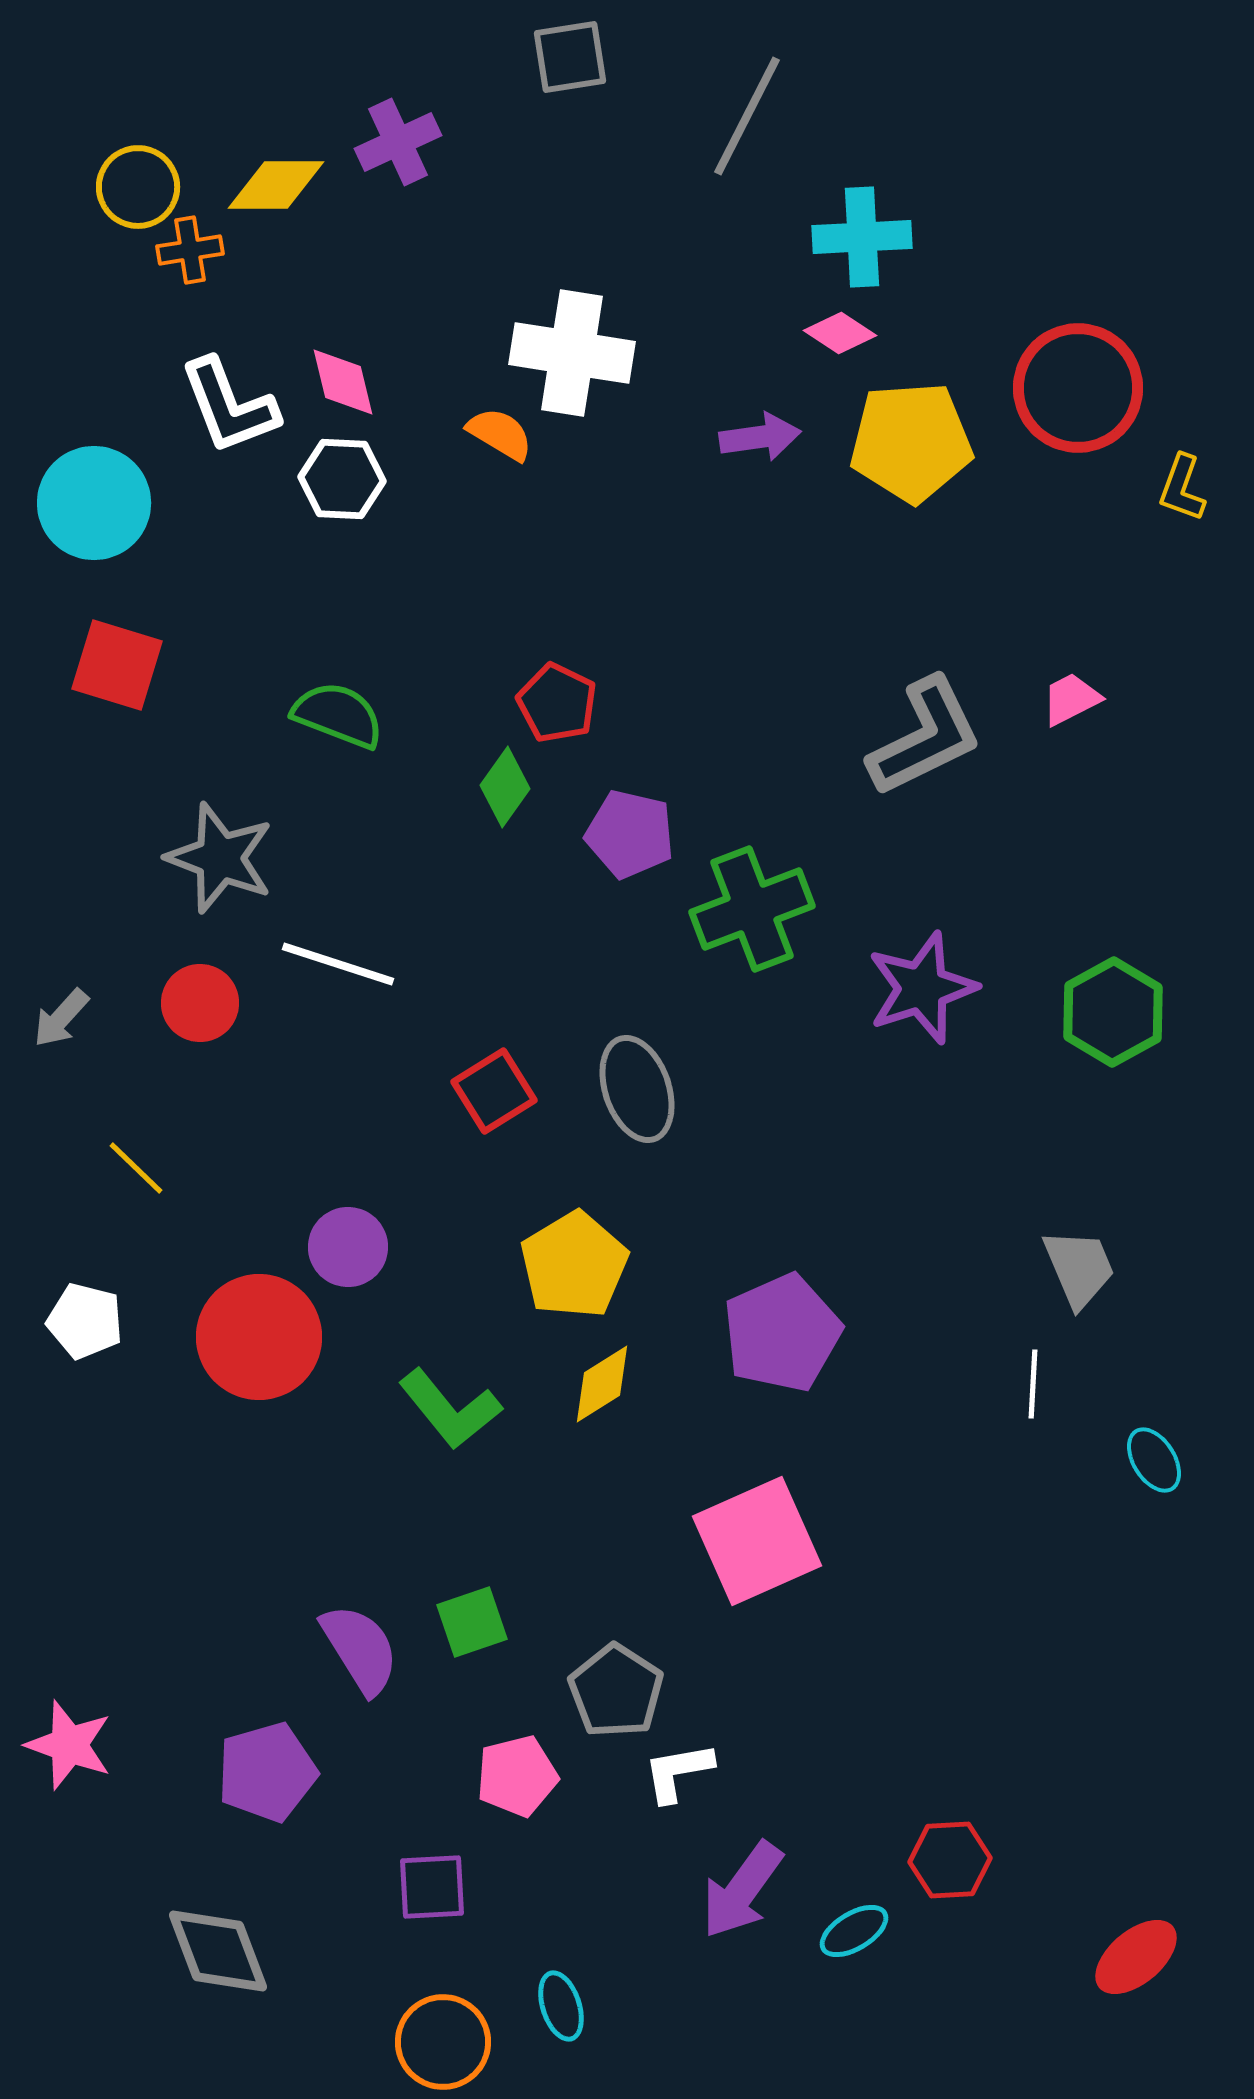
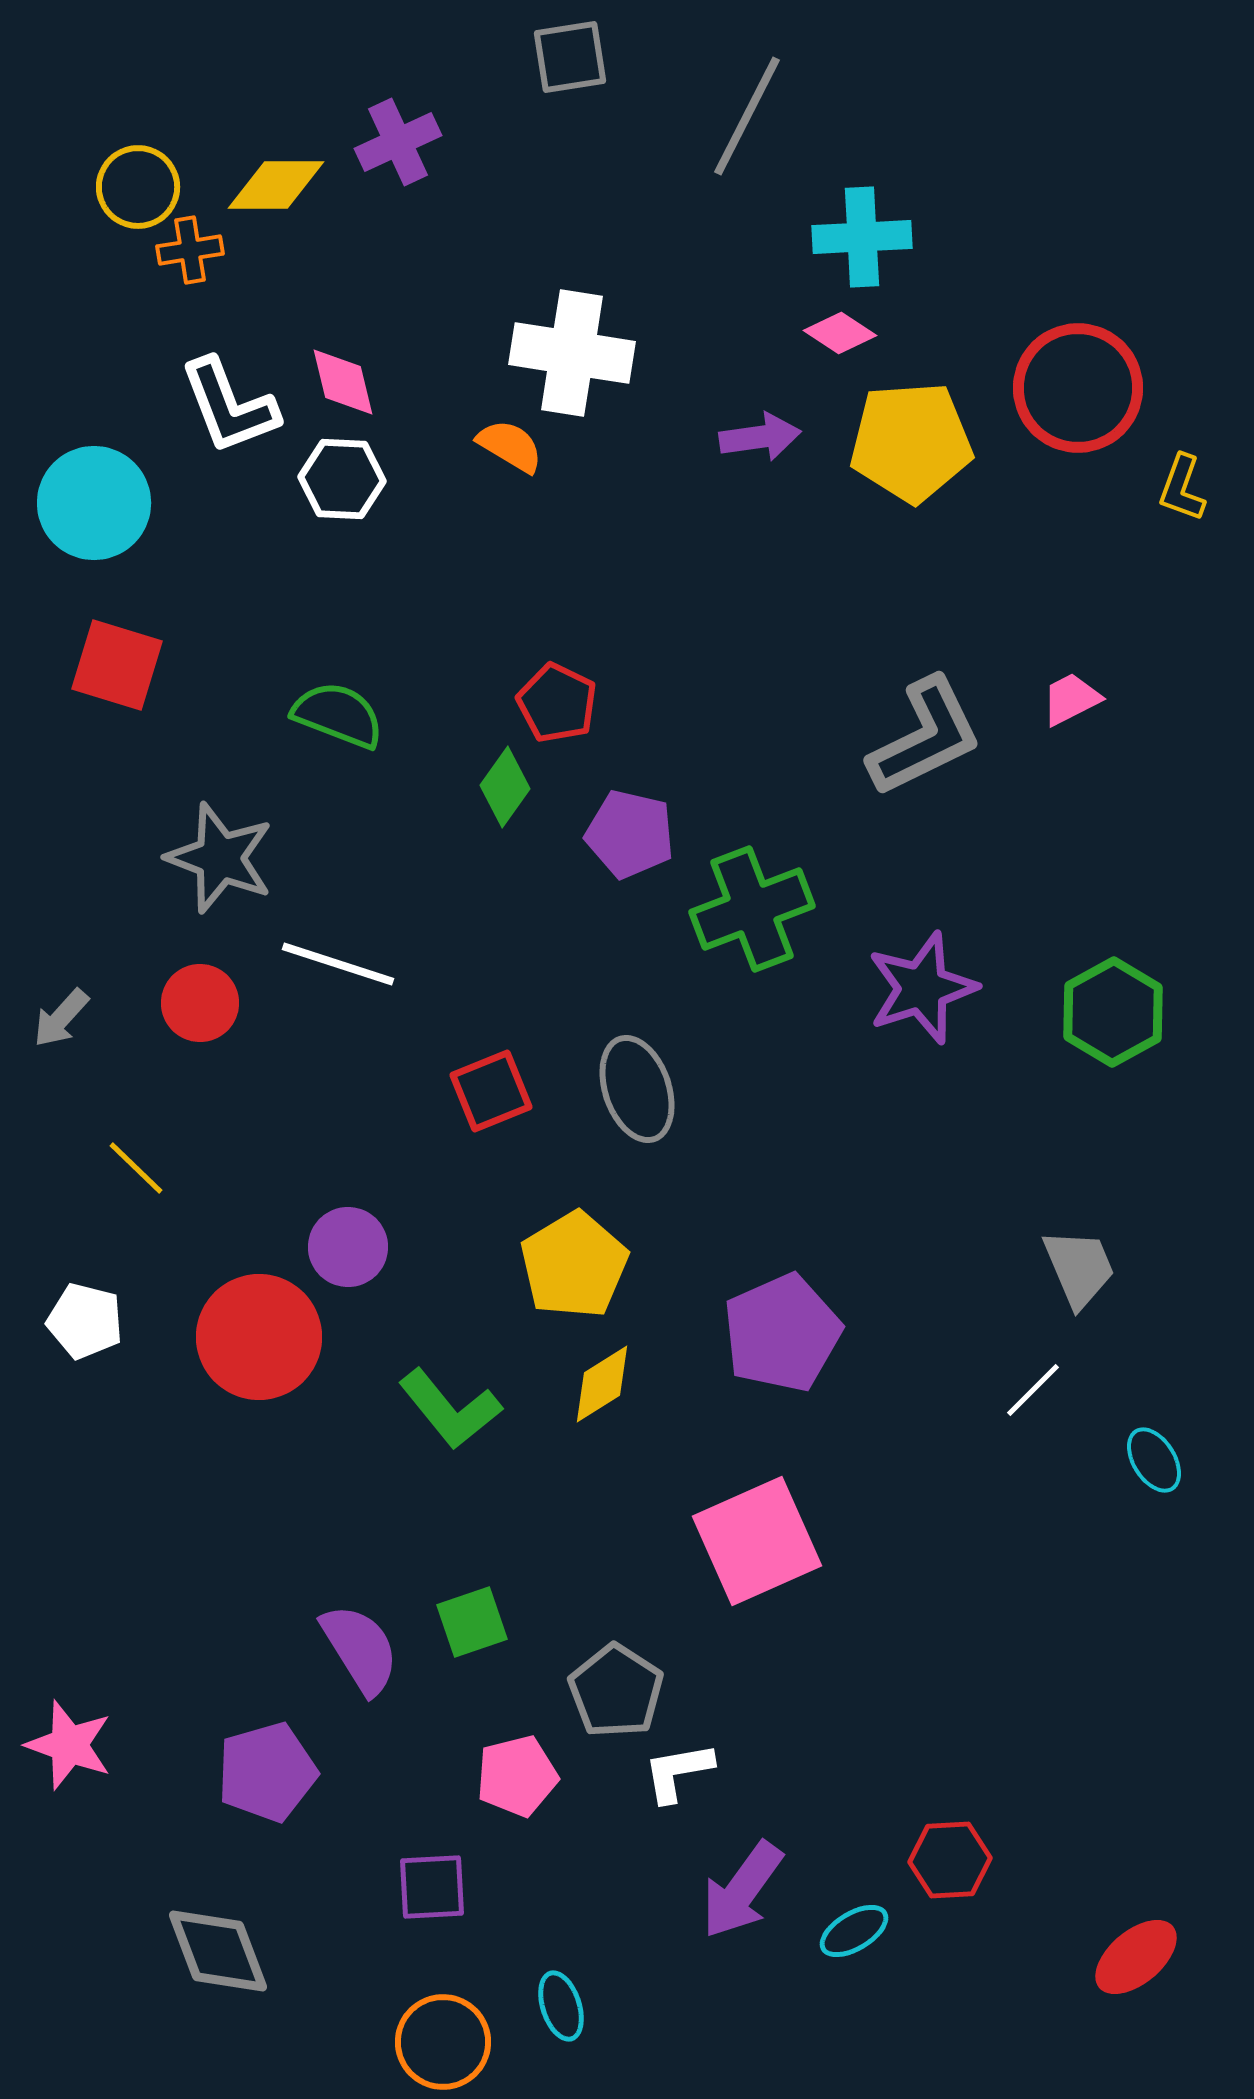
orange semicircle at (500, 434): moved 10 px right, 12 px down
red square at (494, 1091): moved 3 px left; rotated 10 degrees clockwise
white line at (1033, 1384): moved 6 px down; rotated 42 degrees clockwise
